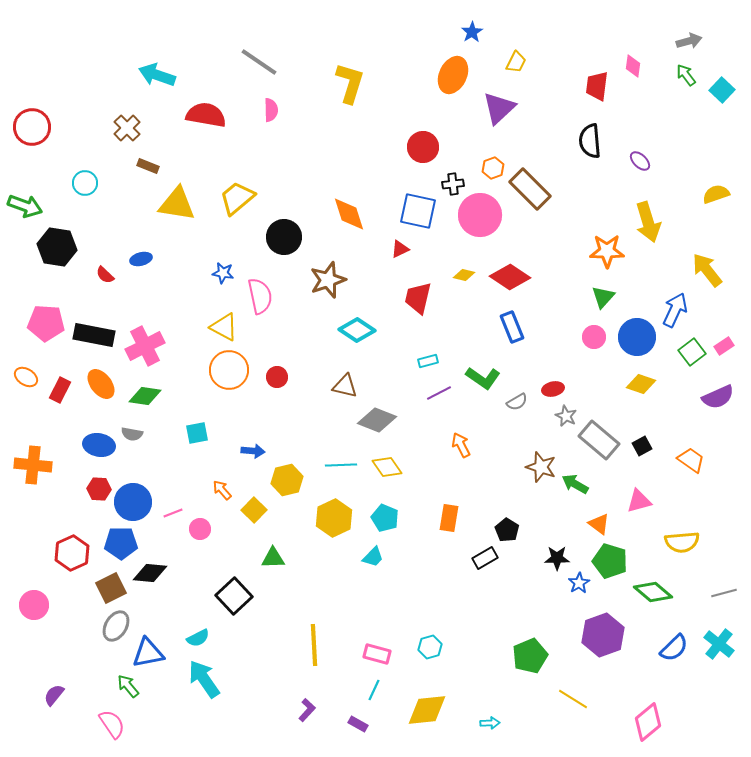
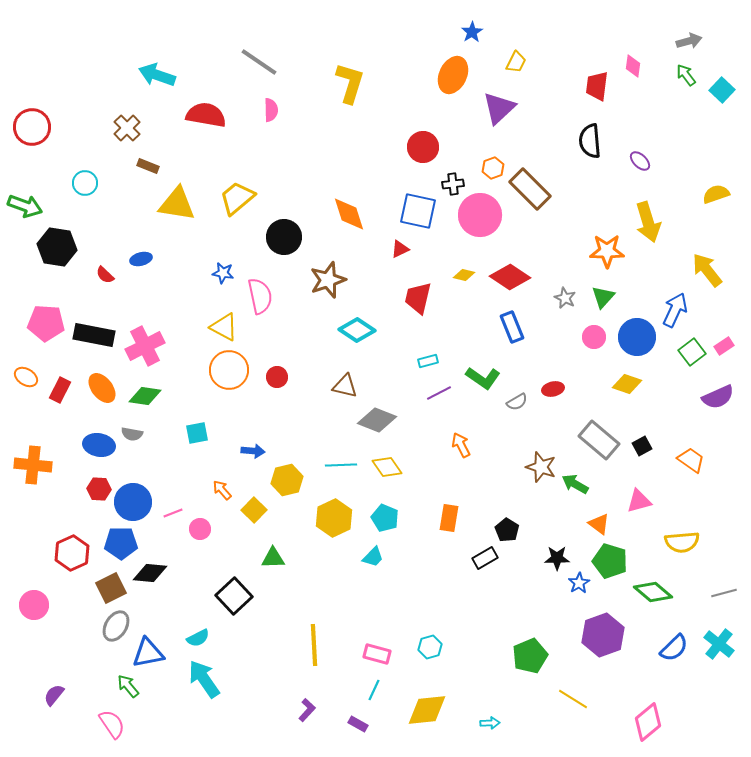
orange ellipse at (101, 384): moved 1 px right, 4 px down
yellow diamond at (641, 384): moved 14 px left
gray star at (566, 416): moved 1 px left, 118 px up
